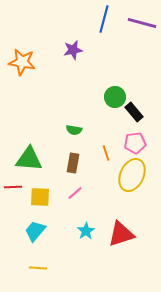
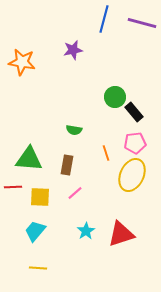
brown rectangle: moved 6 px left, 2 px down
